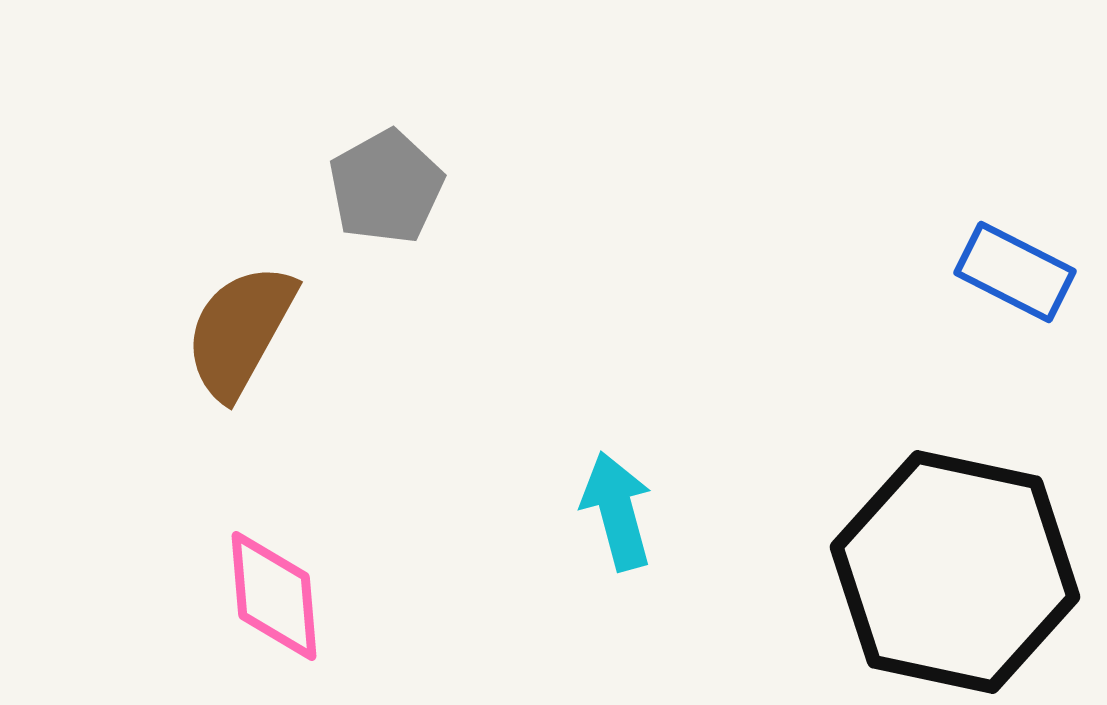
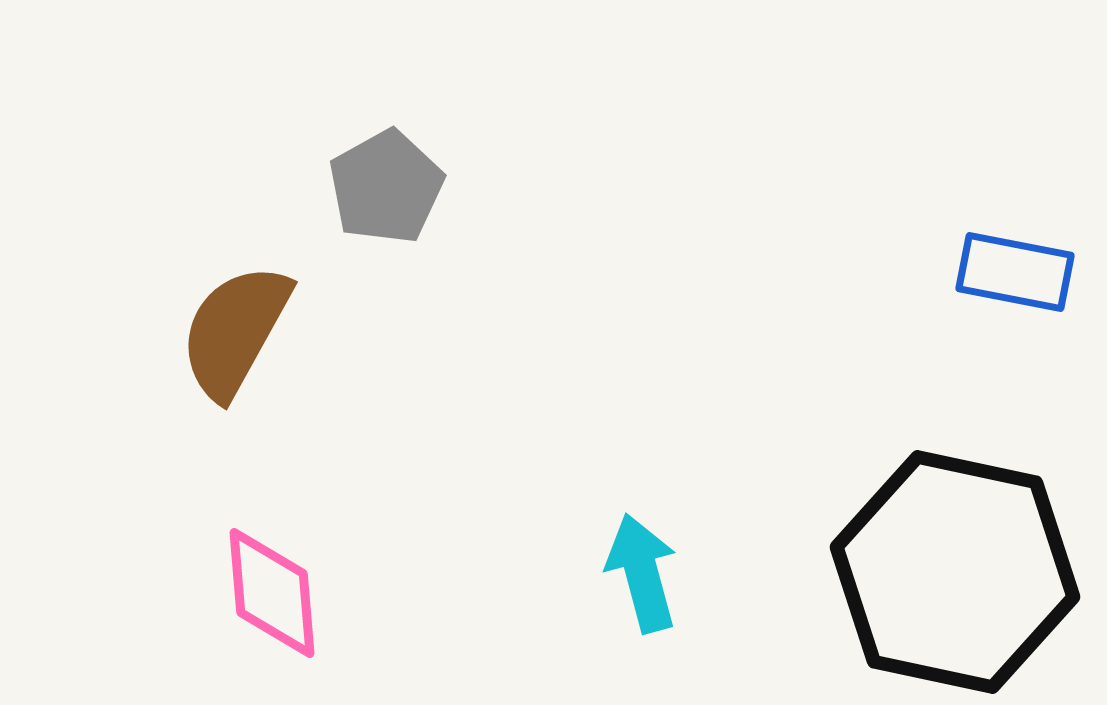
blue rectangle: rotated 16 degrees counterclockwise
brown semicircle: moved 5 px left
cyan arrow: moved 25 px right, 62 px down
pink diamond: moved 2 px left, 3 px up
